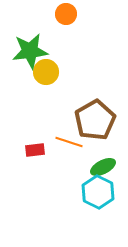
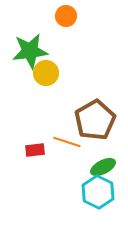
orange circle: moved 2 px down
yellow circle: moved 1 px down
orange line: moved 2 px left
